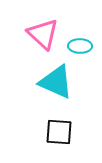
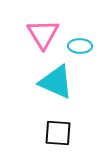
pink triangle: rotated 16 degrees clockwise
black square: moved 1 px left, 1 px down
